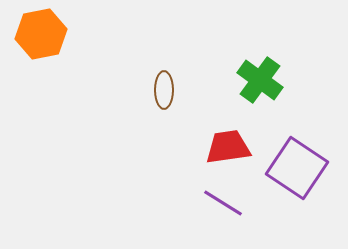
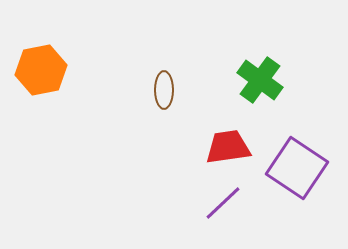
orange hexagon: moved 36 px down
purple line: rotated 75 degrees counterclockwise
